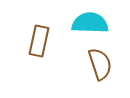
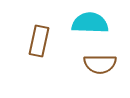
brown semicircle: rotated 108 degrees clockwise
